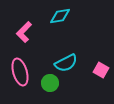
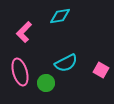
green circle: moved 4 px left
